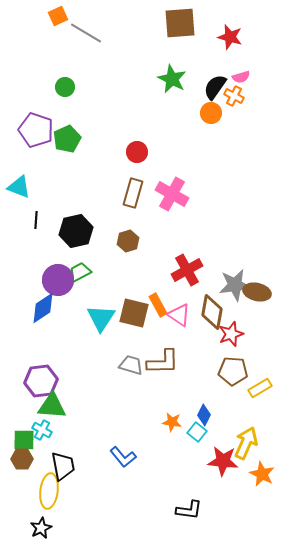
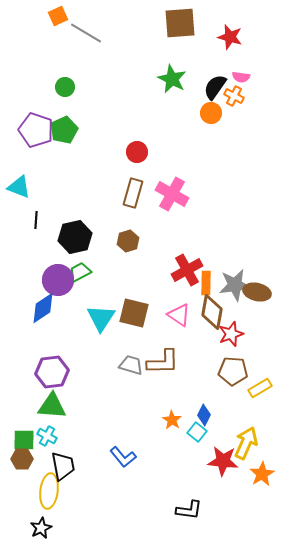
pink semicircle at (241, 77): rotated 24 degrees clockwise
green pentagon at (67, 139): moved 3 px left, 9 px up
black hexagon at (76, 231): moved 1 px left, 6 px down
orange rectangle at (158, 305): moved 48 px right, 22 px up; rotated 30 degrees clockwise
purple hexagon at (41, 381): moved 11 px right, 9 px up
orange star at (172, 422): moved 2 px up; rotated 24 degrees clockwise
cyan cross at (42, 430): moved 5 px right, 6 px down
orange star at (262, 474): rotated 15 degrees clockwise
